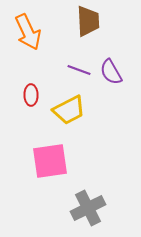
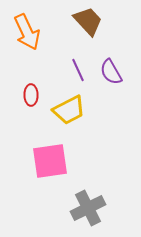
brown trapezoid: rotated 40 degrees counterclockwise
orange arrow: moved 1 px left
purple line: moved 1 px left; rotated 45 degrees clockwise
